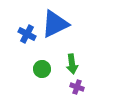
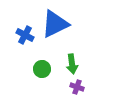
blue cross: moved 2 px left, 1 px down
